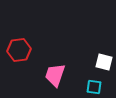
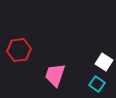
white square: rotated 18 degrees clockwise
cyan square: moved 3 px right, 3 px up; rotated 28 degrees clockwise
